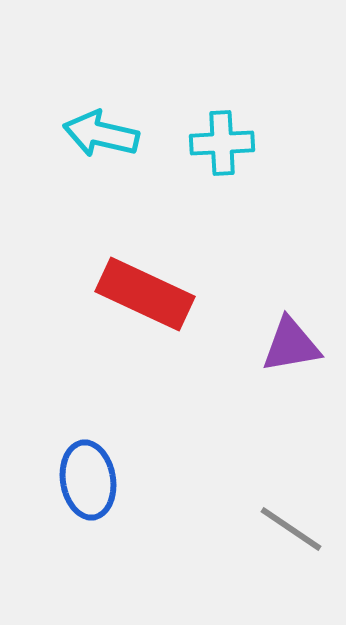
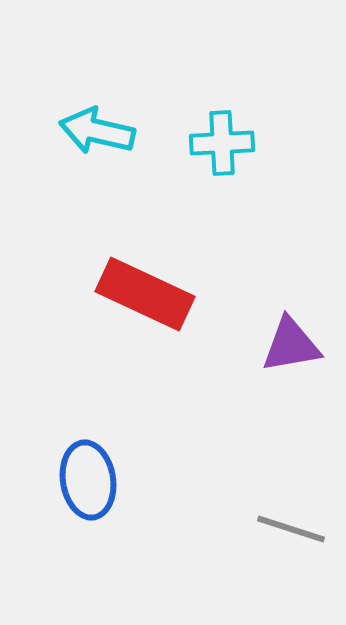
cyan arrow: moved 4 px left, 3 px up
gray line: rotated 16 degrees counterclockwise
